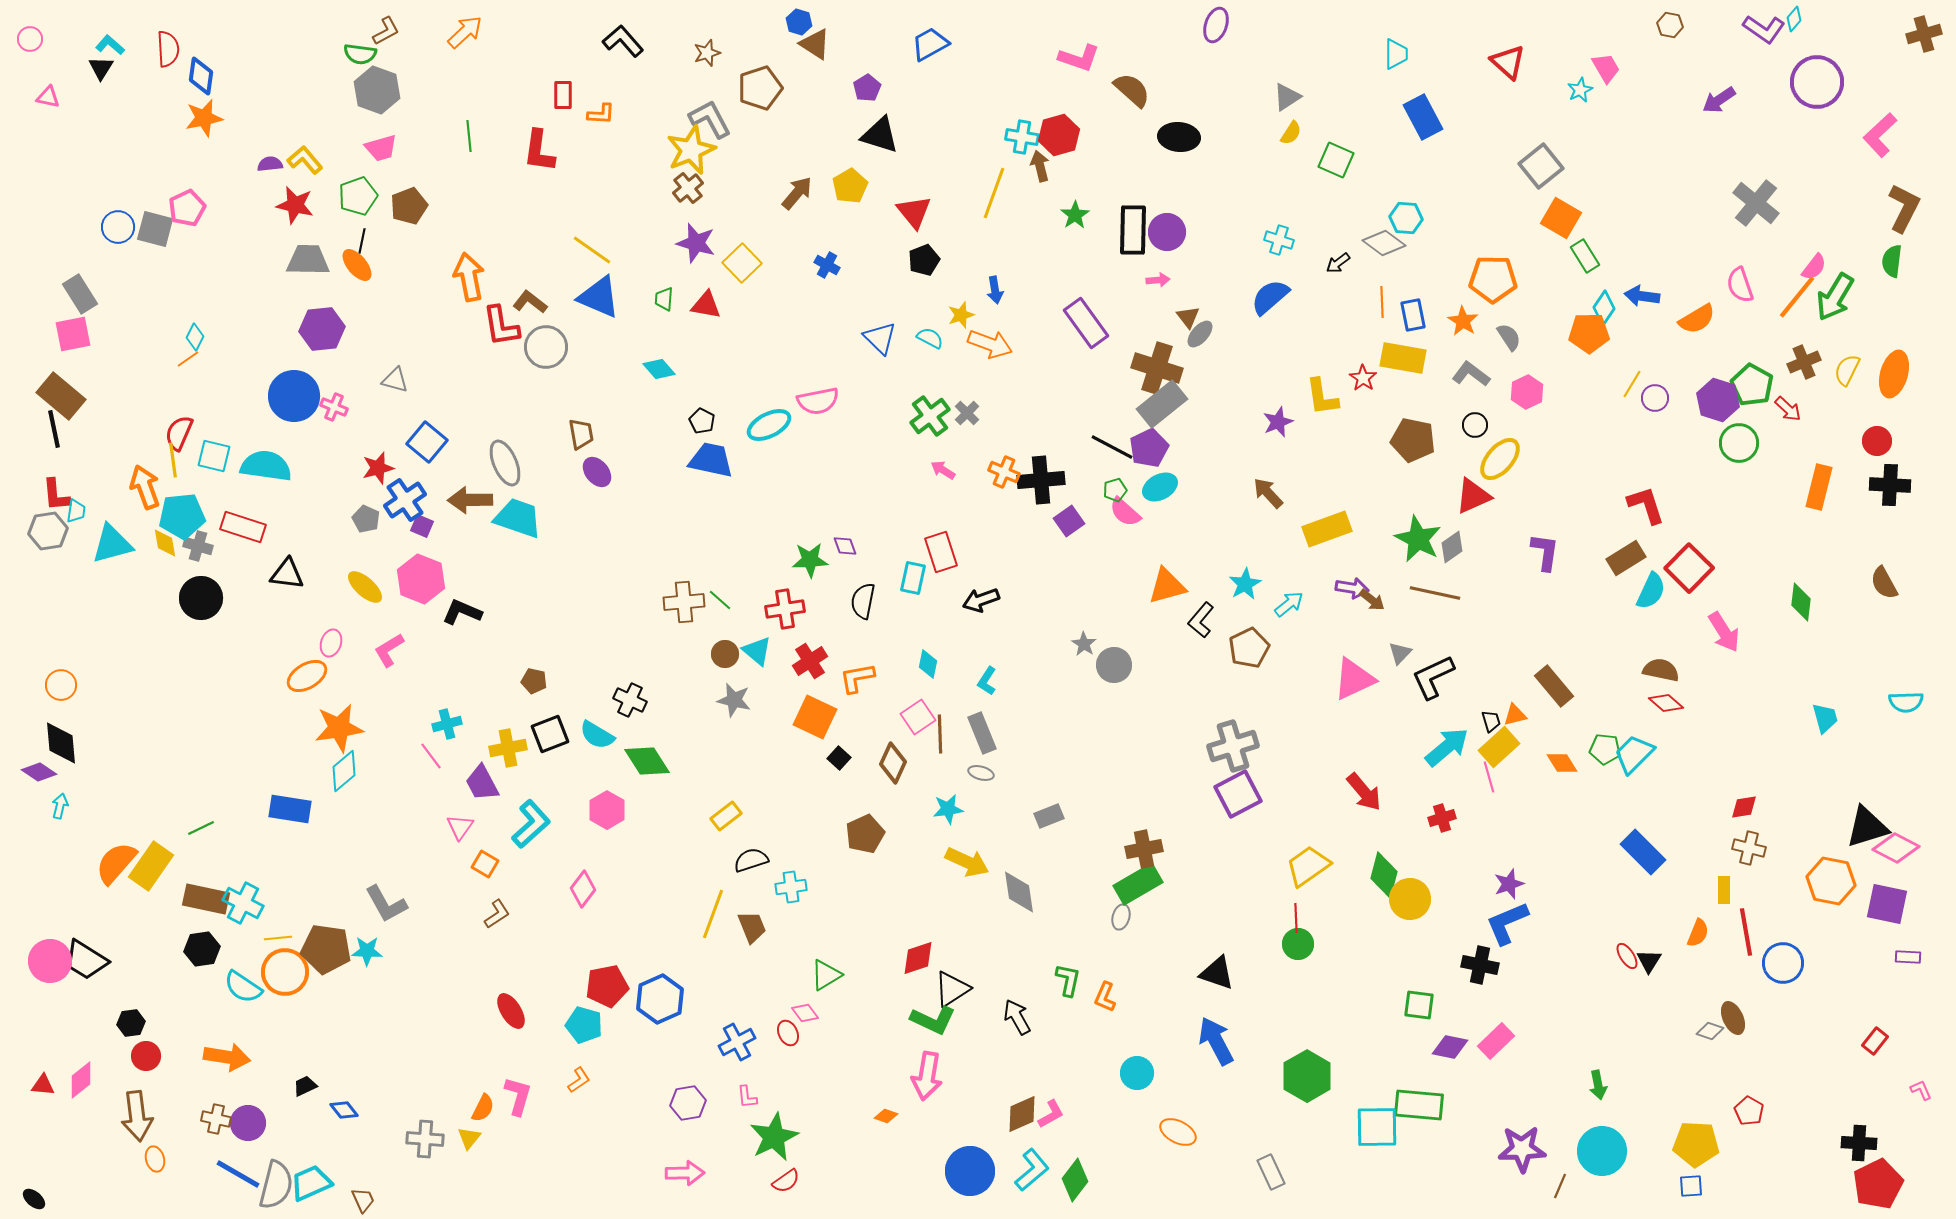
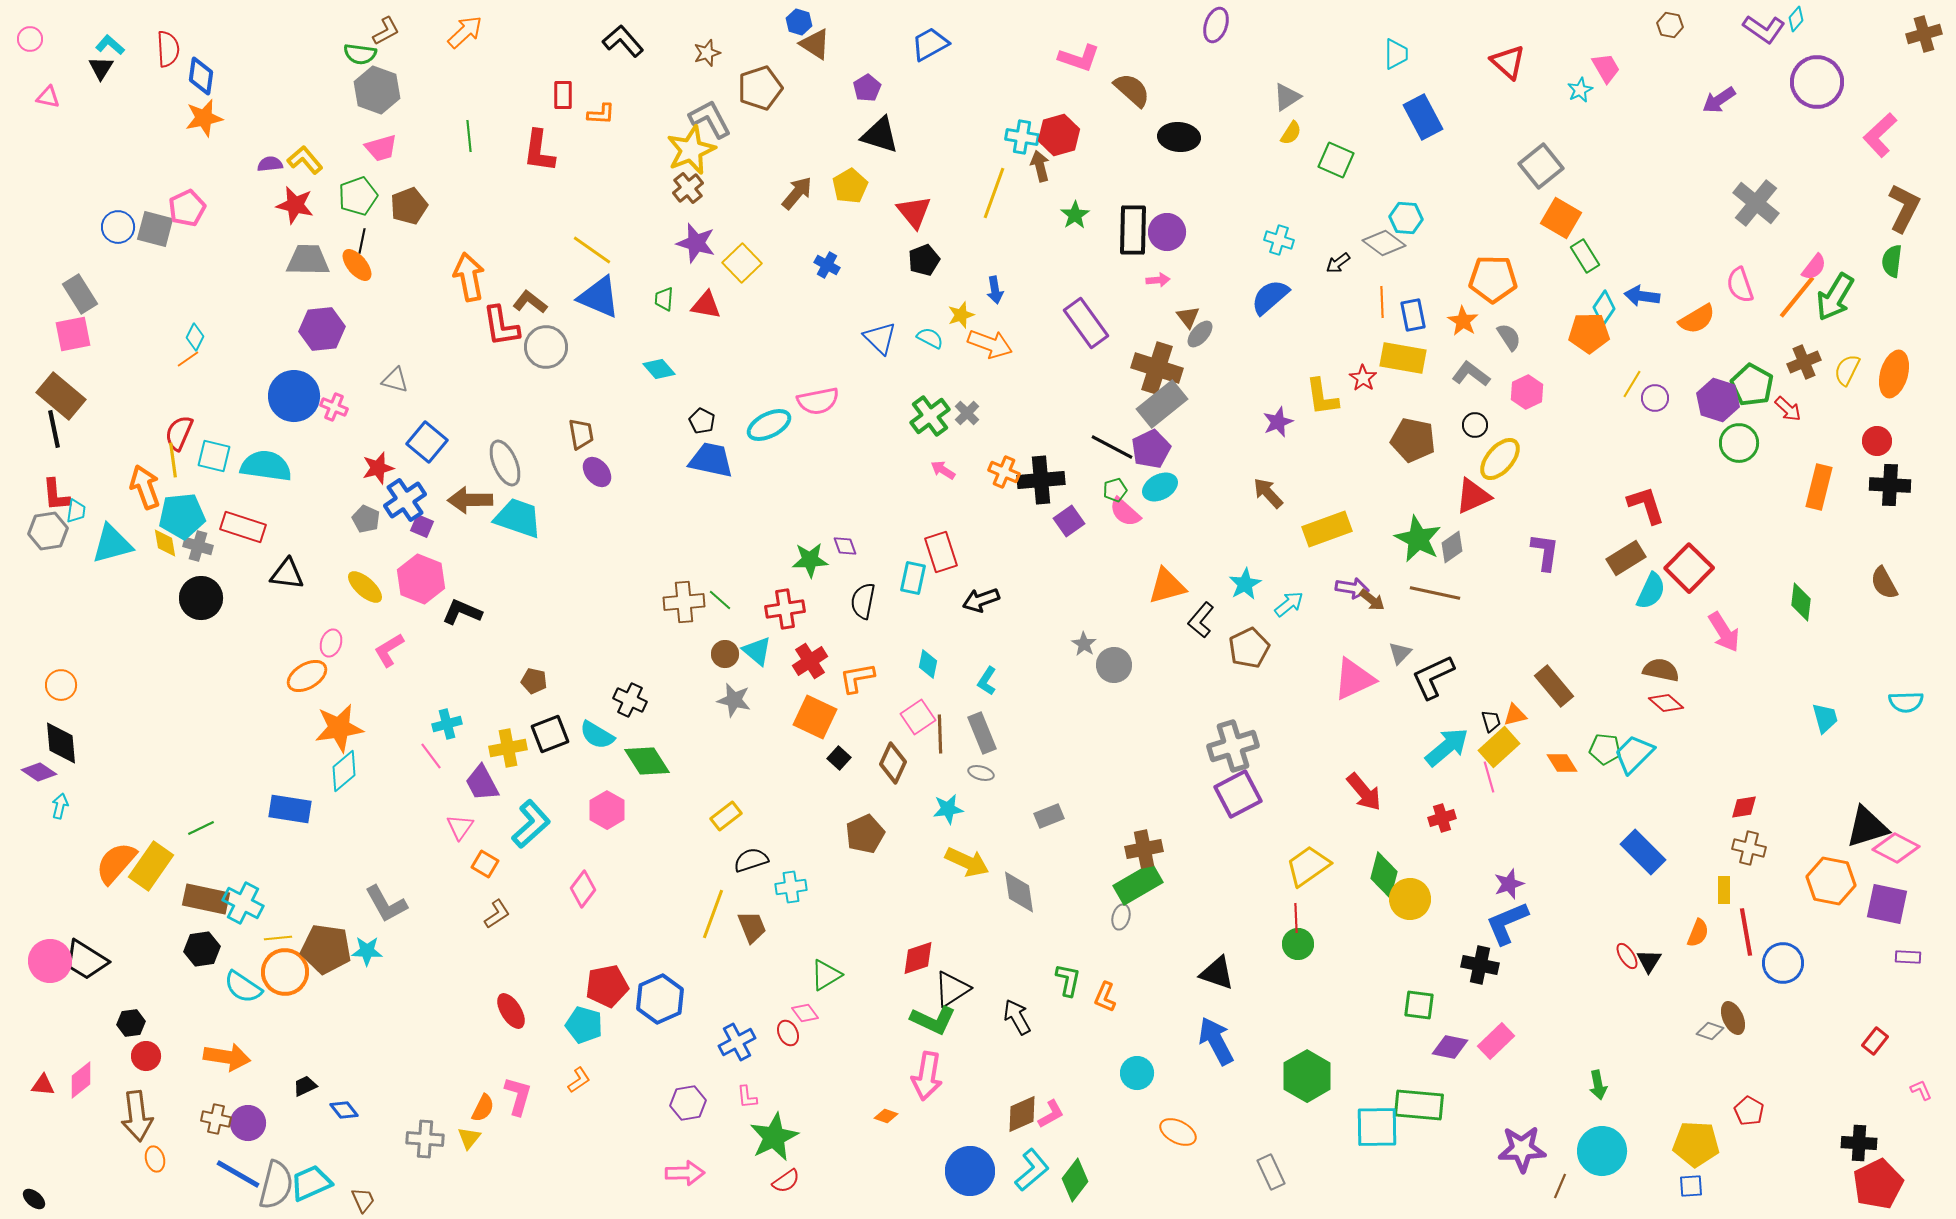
cyan diamond at (1794, 19): moved 2 px right
purple pentagon at (1149, 448): moved 2 px right, 1 px down
